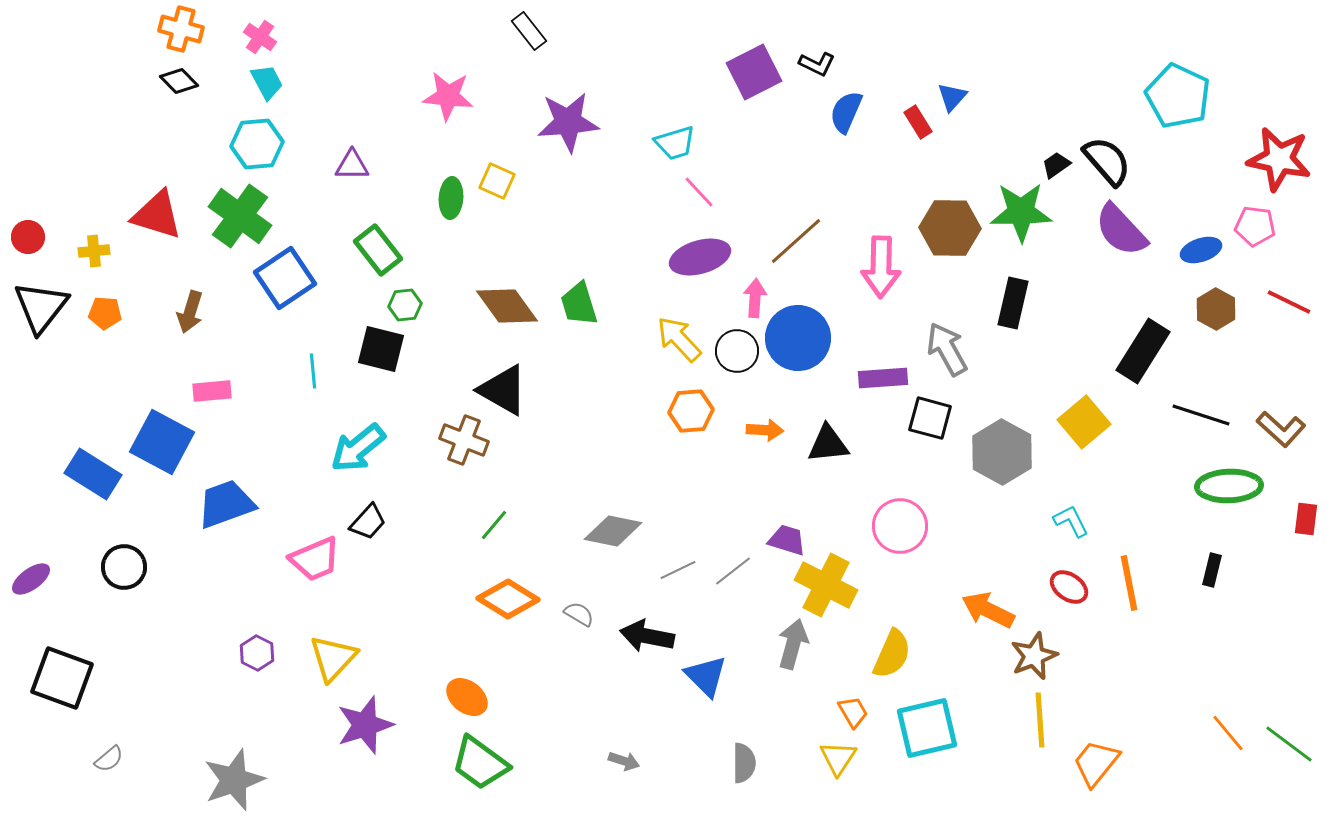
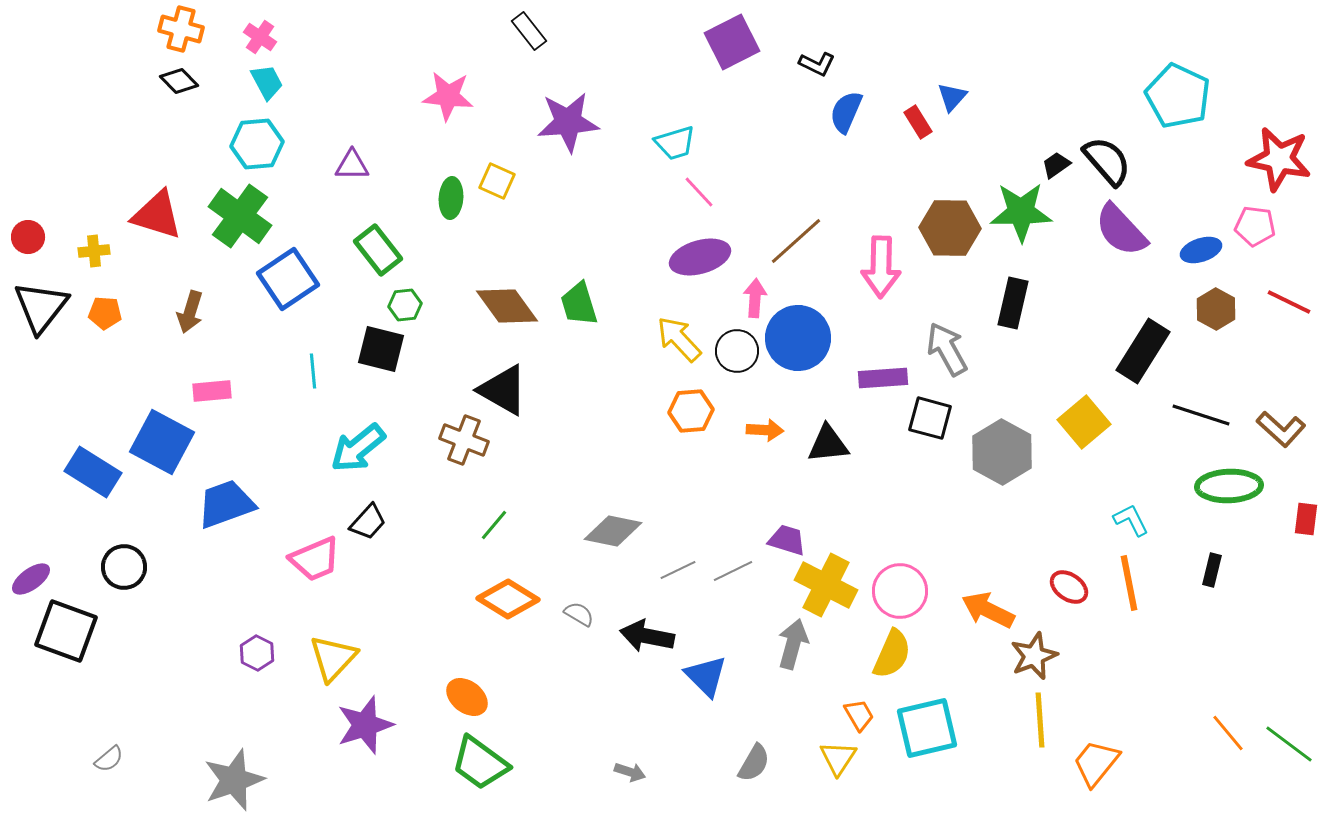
purple square at (754, 72): moved 22 px left, 30 px up
blue square at (285, 278): moved 3 px right, 1 px down
blue rectangle at (93, 474): moved 2 px up
cyan L-shape at (1071, 521): moved 60 px right, 1 px up
pink circle at (900, 526): moved 65 px down
gray line at (733, 571): rotated 12 degrees clockwise
black square at (62, 678): moved 4 px right, 47 px up
orange trapezoid at (853, 712): moved 6 px right, 3 px down
gray arrow at (624, 761): moved 6 px right, 11 px down
gray semicircle at (744, 763): moved 10 px right; rotated 30 degrees clockwise
